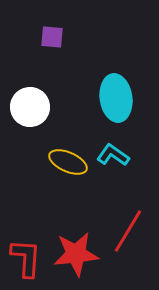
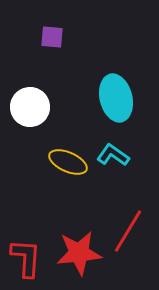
cyan ellipse: rotated 6 degrees counterclockwise
red star: moved 3 px right, 1 px up
